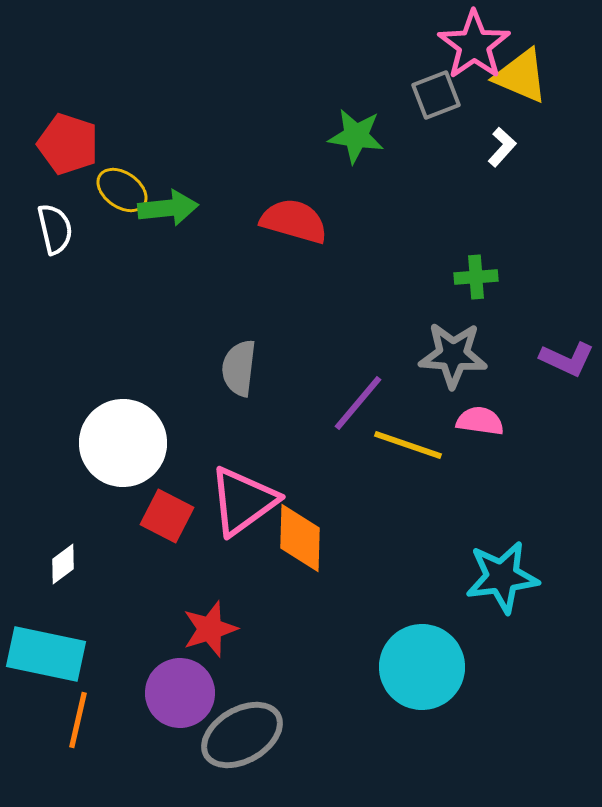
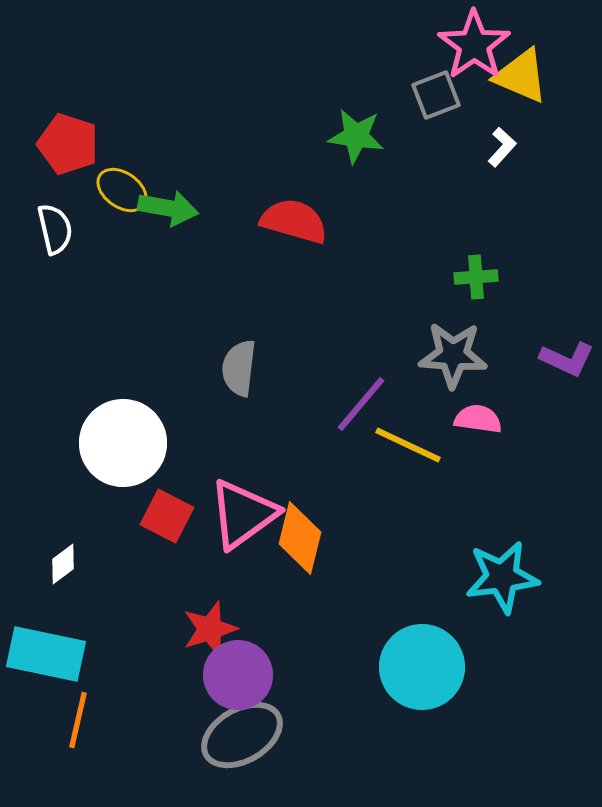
green arrow: rotated 16 degrees clockwise
purple line: moved 3 px right, 1 px down
pink semicircle: moved 2 px left, 2 px up
yellow line: rotated 6 degrees clockwise
pink triangle: moved 13 px down
orange diamond: rotated 12 degrees clockwise
purple circle: moved 58 px right, 18 px up
